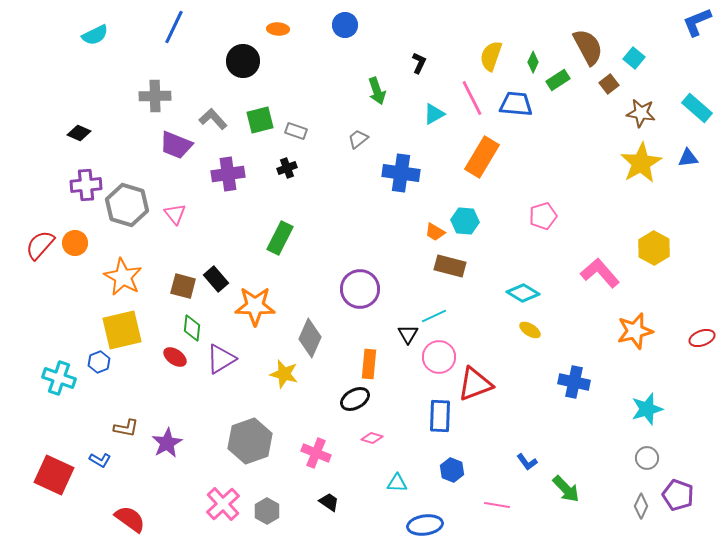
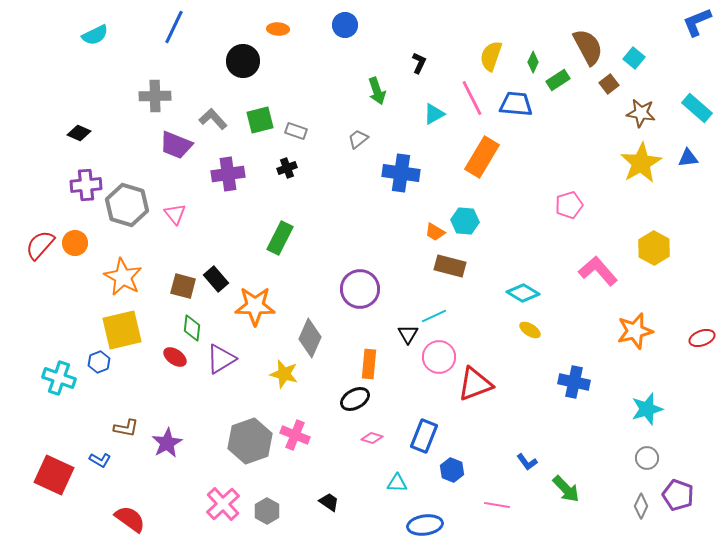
pink pentagon at (543, 216): moved 26 px right, 11 px up
pink L-shape at (600, 273): moved 2 px left, 2 px up
blue rectangle at (440, 416): moved 16 px left, 20 px down; rotated 20 degrees clockwise
pink cross at (316, 453): moved 21 px left, 18 px up
